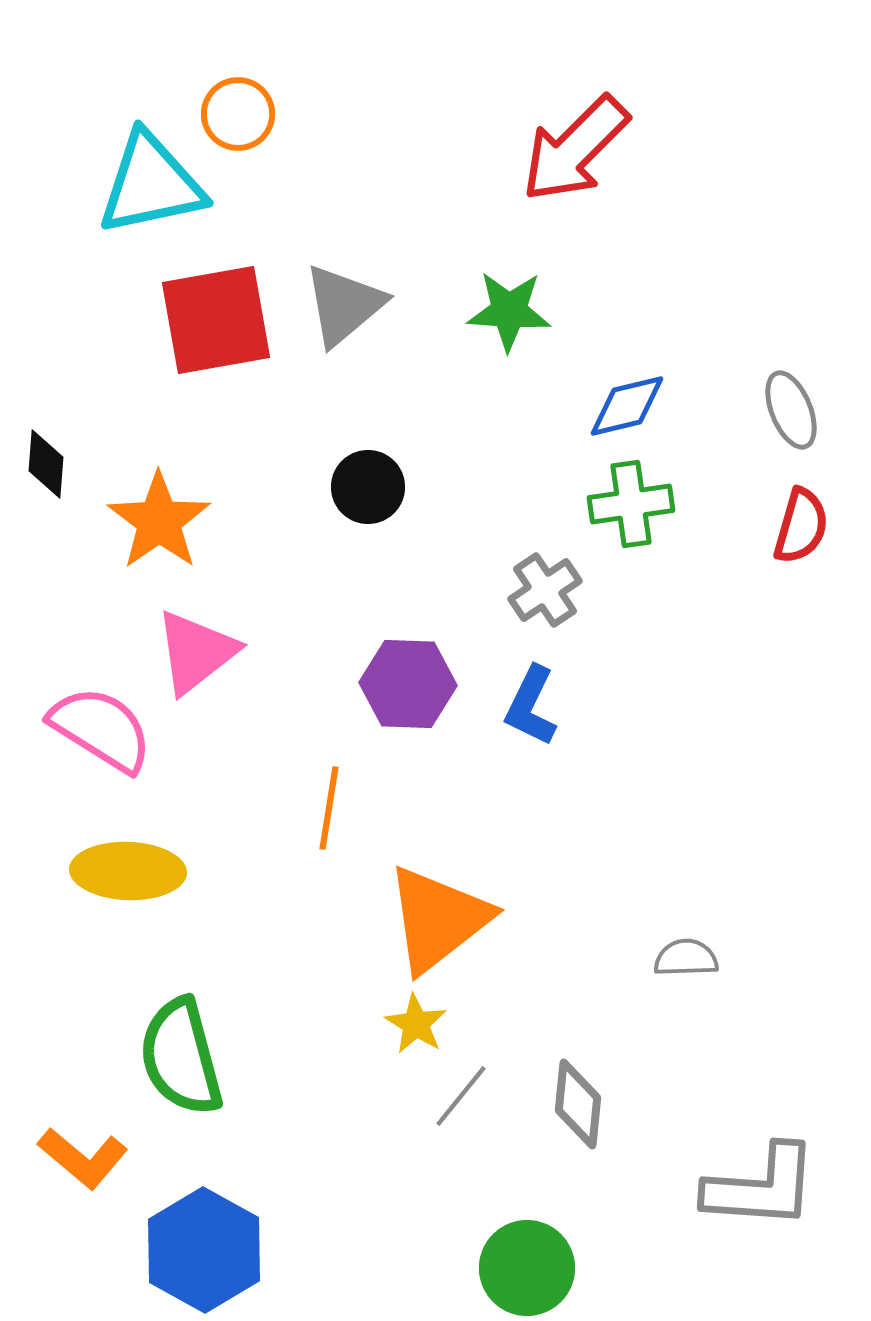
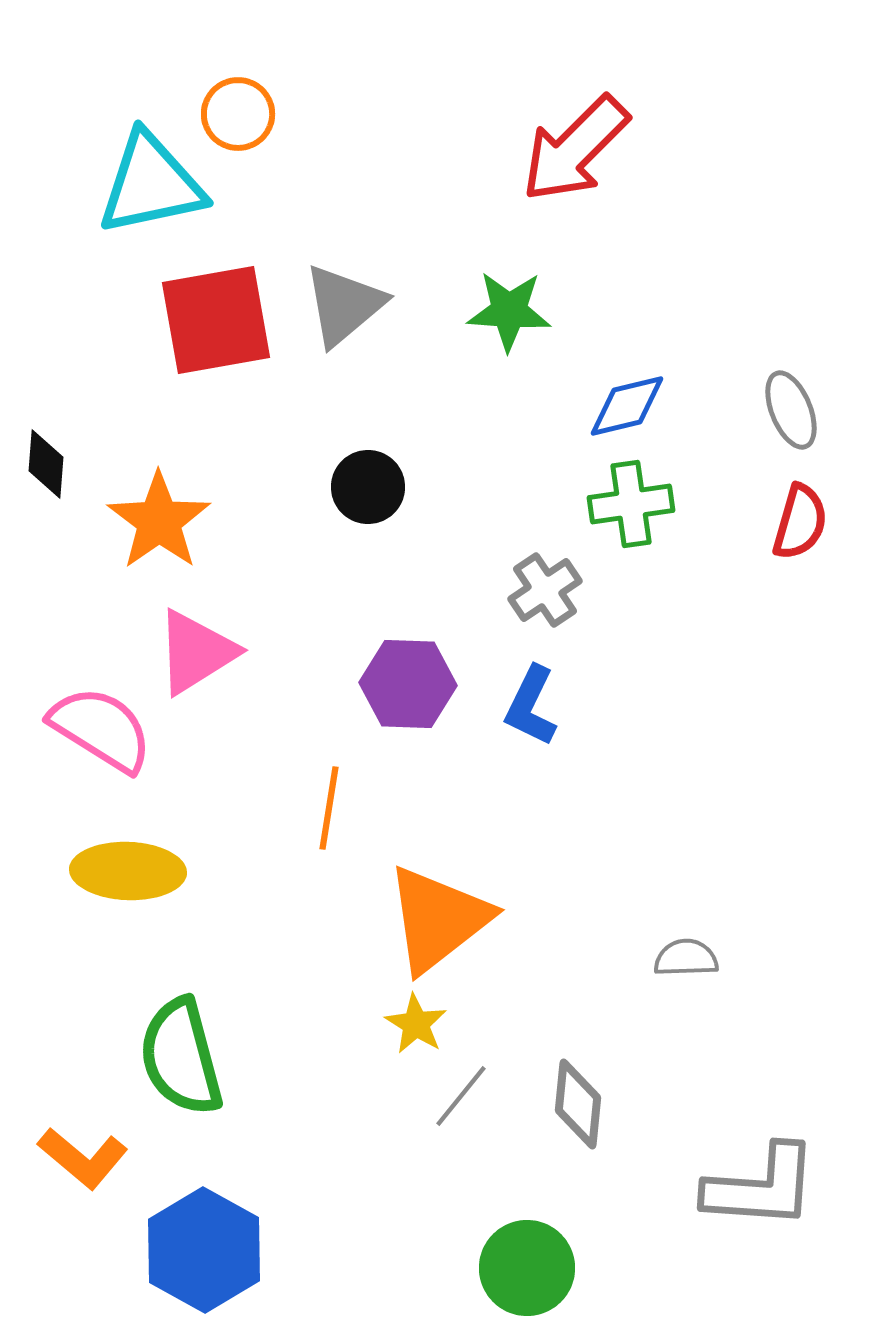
red semicircle: moved 1 px left, 4 px up
pink triangle: rotated 6 degrees clockwise
